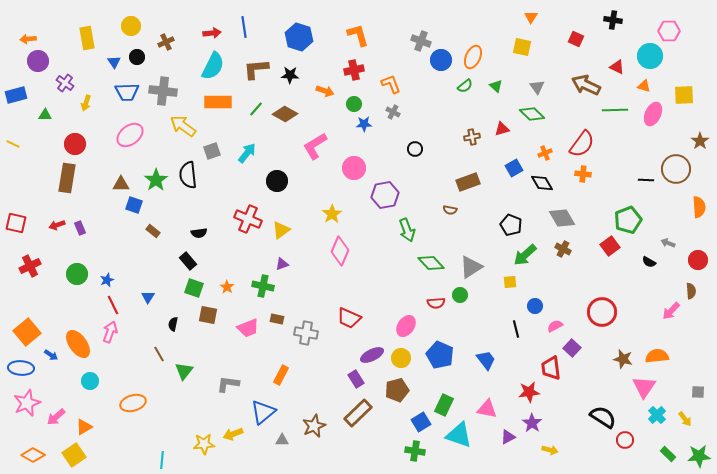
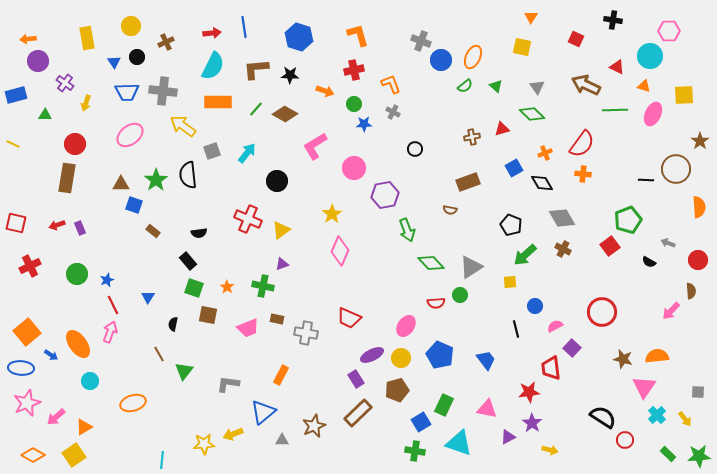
cyan triangle at (459, 435): moved 8 px down
